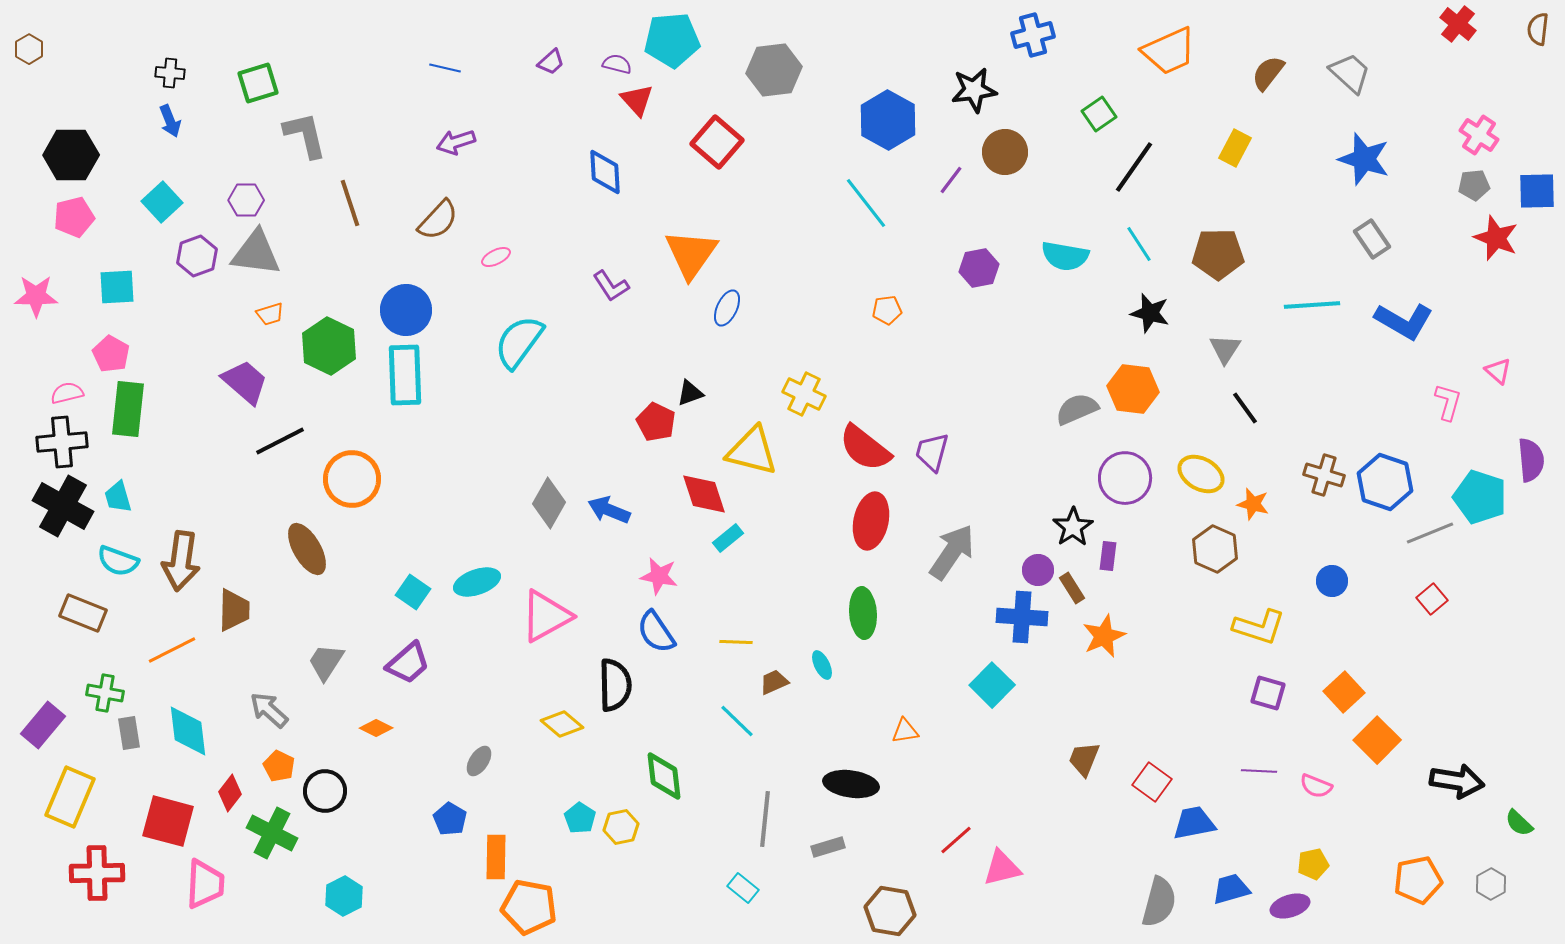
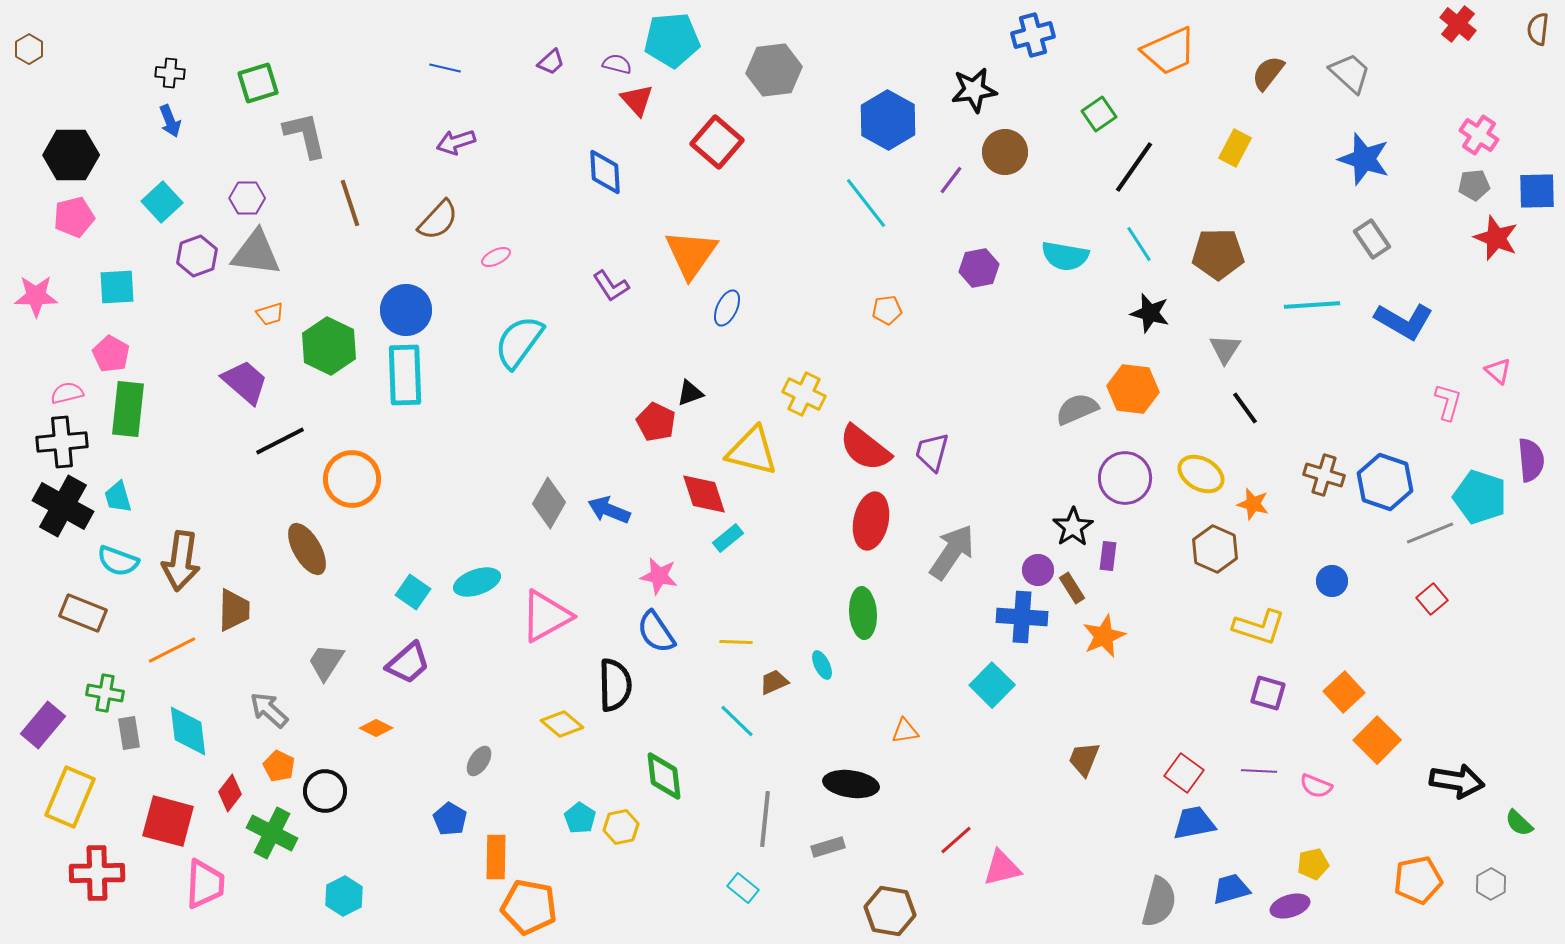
purple hexagon at (246, 200): moved 1 px right, 2 px up
red square at (1152, 782): moved 32 px right, 9 px up
